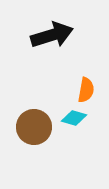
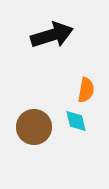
cyan diamond: moved 2 px right, 3 px down; rotated 60 degrees clockwise
